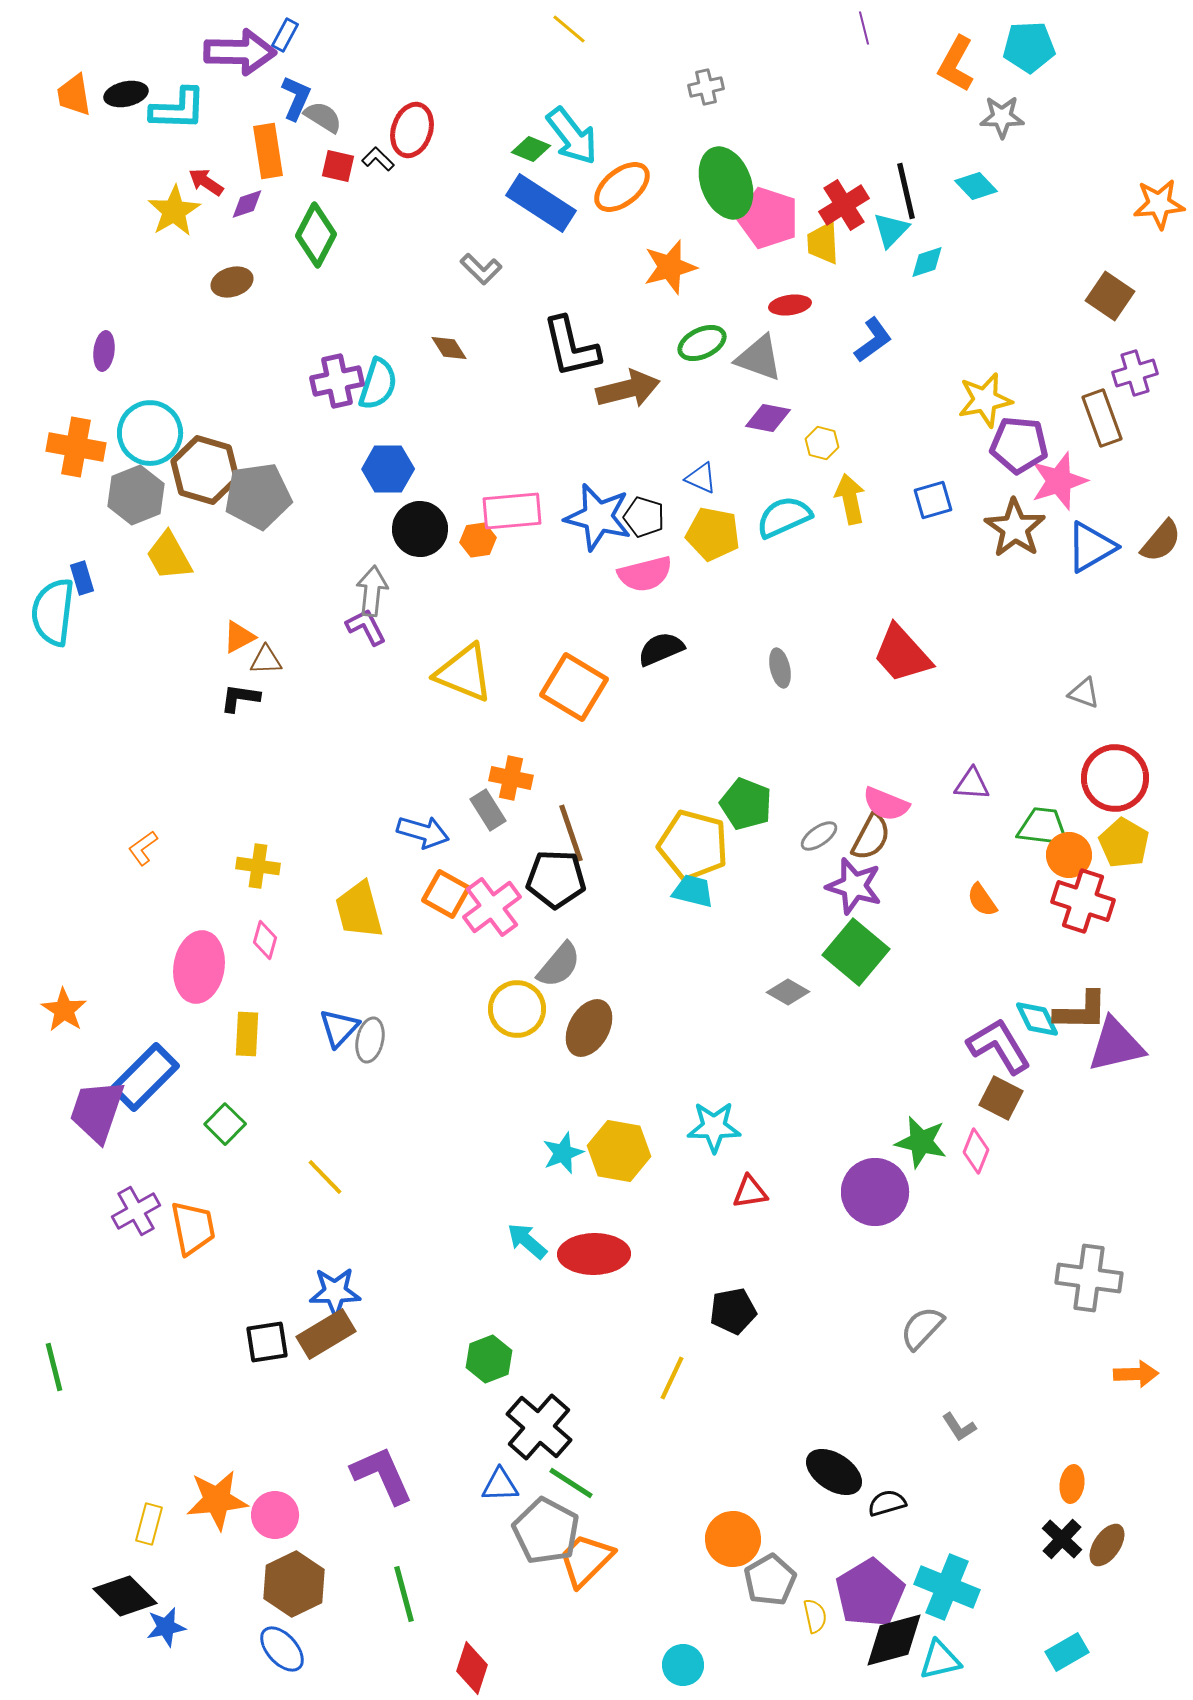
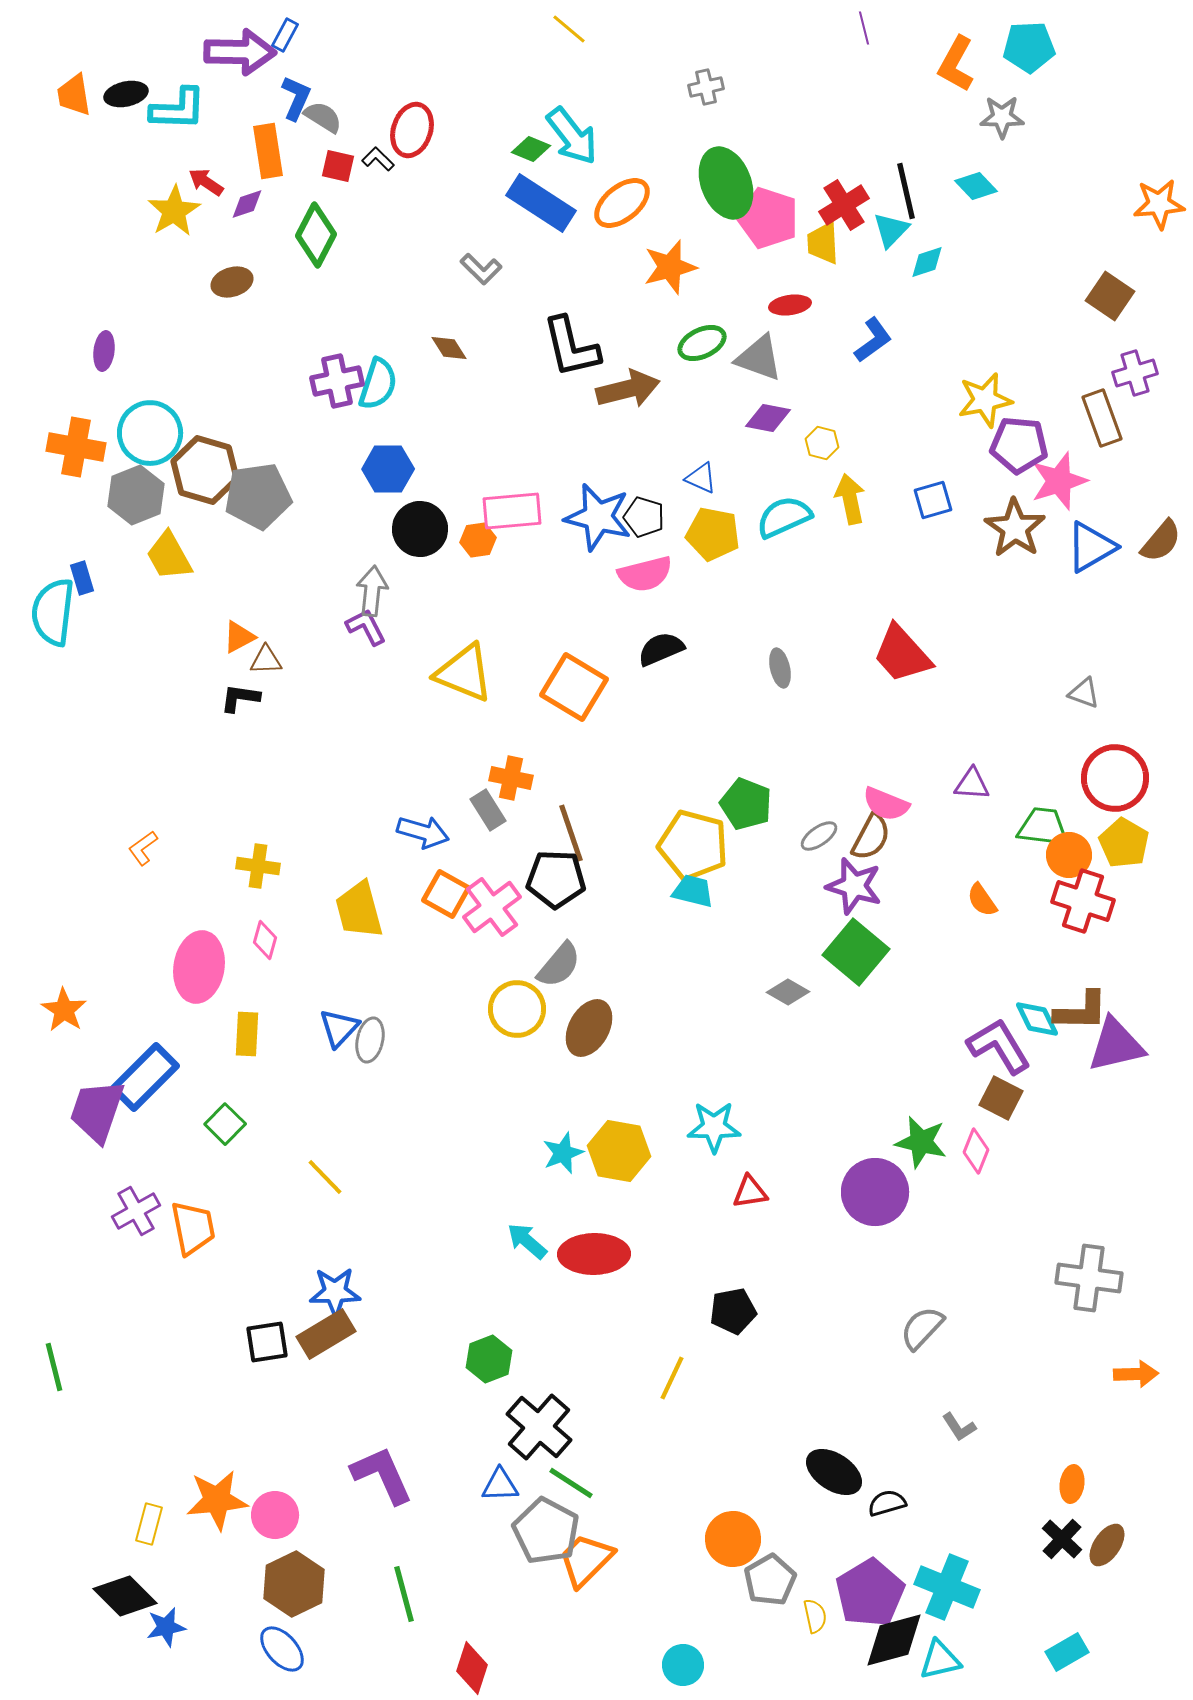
orange ellipse at (622, 187): moved 16 px down
